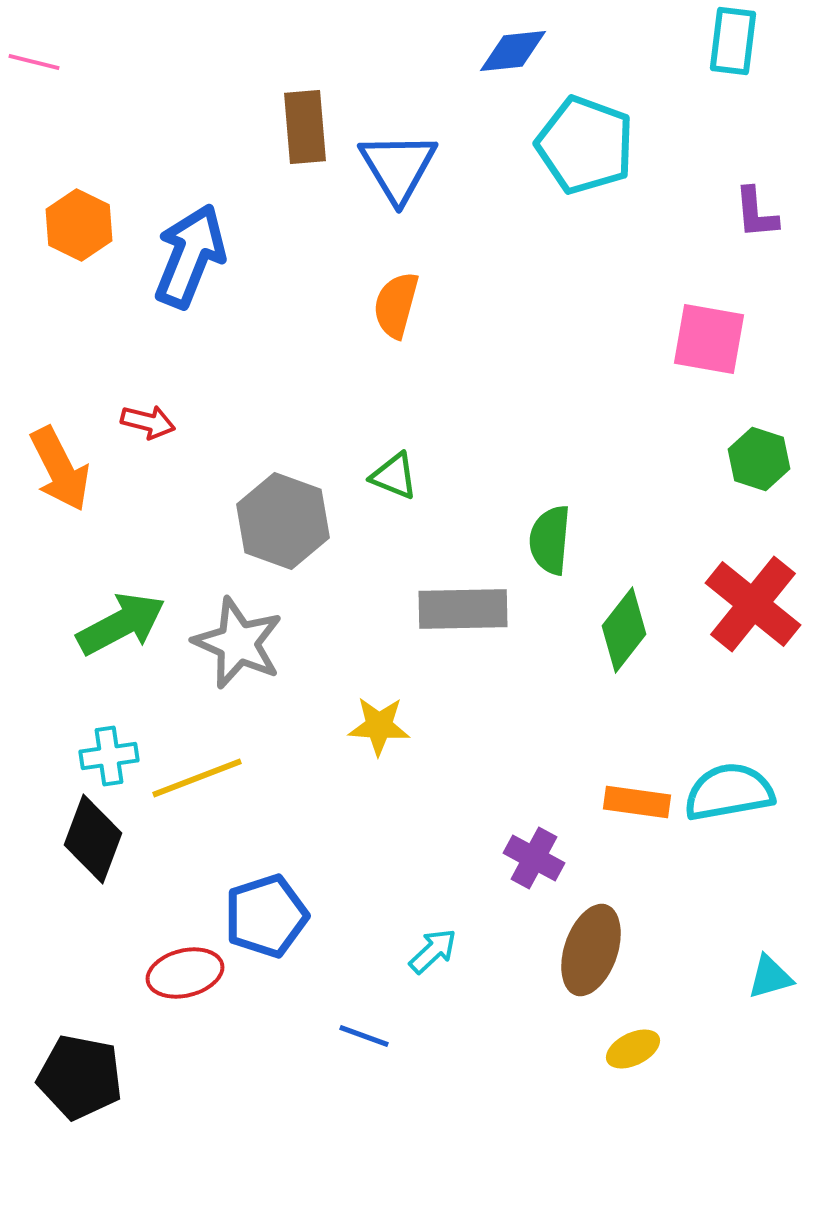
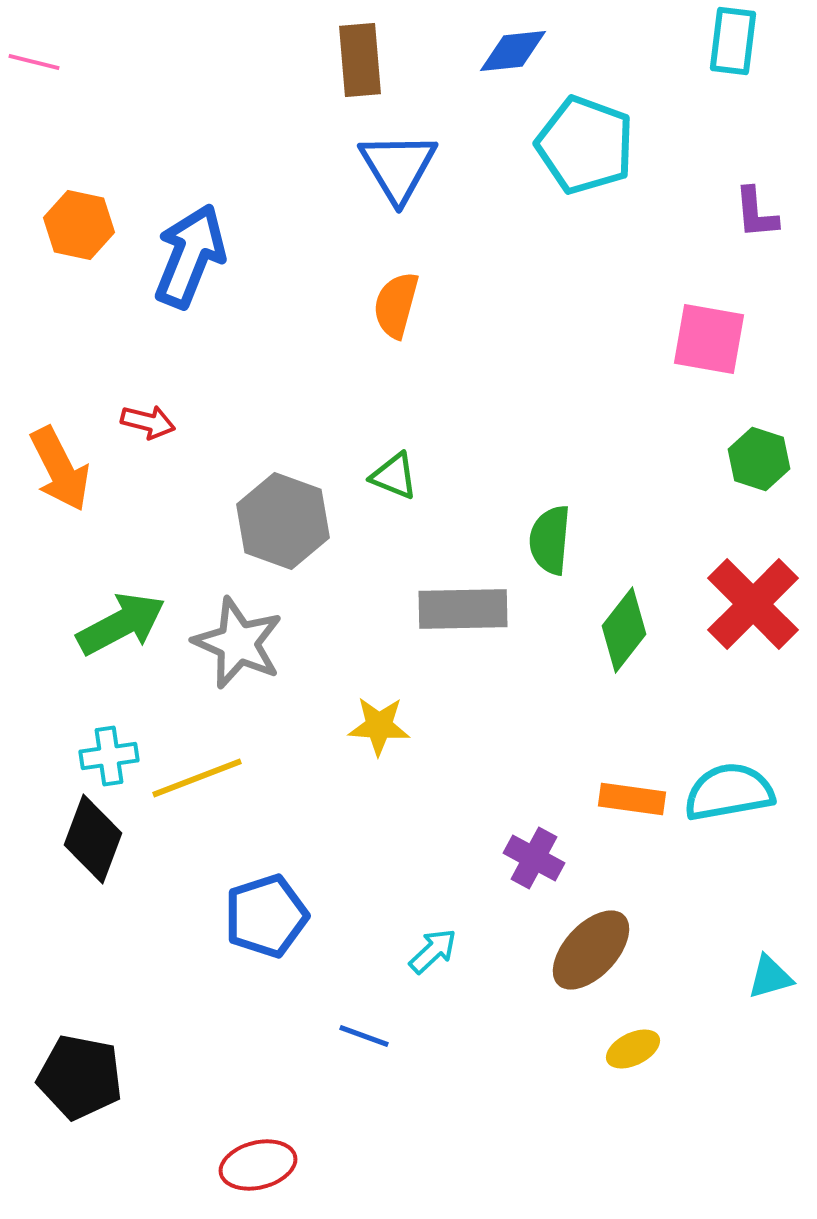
brown rectangle: moved 55 px right, 67 px up
orange hexagon: rotated 14 degrees counterclockwise
red cross: rotated 6 degrees clockwise
orange rectangle: moved 5 px left, 3 px up
brown ellipse: rotated 24 degrees clockwise
red ellipse: moved 73 px right, 192 px down
